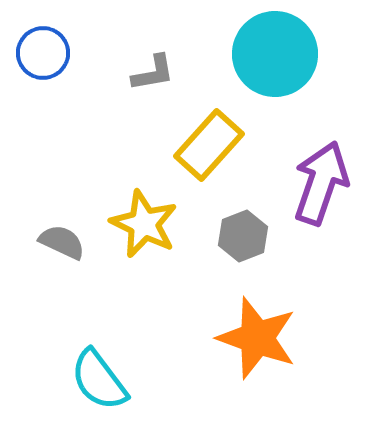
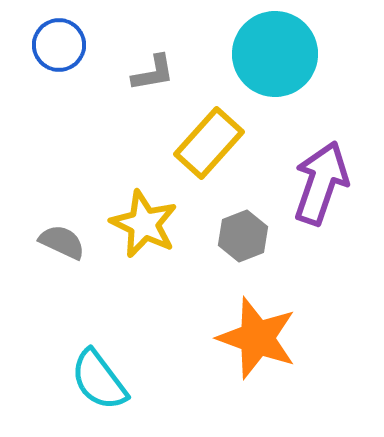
blue circle: moved 16 px right, 8 px up
yellow rectangle: moved 2 px up
